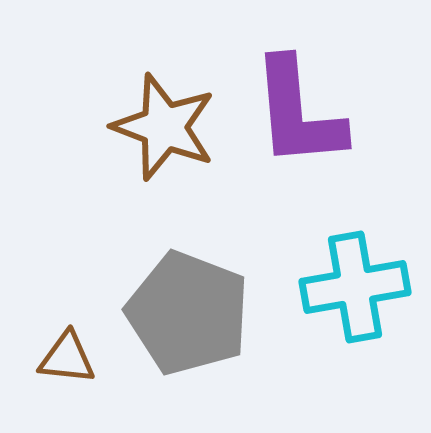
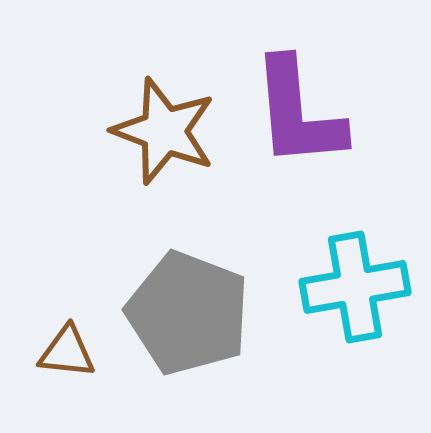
brown star: moved 4 px down
brown triangle: moved 6 px up
